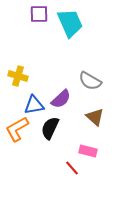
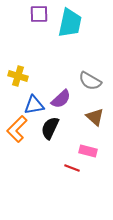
cyan trapezoid: rotated 36 degrees clockwise
orange L-shape: rotated 16 degrees counterclockwise
red line: rotated 28 degrees counterclockwise
